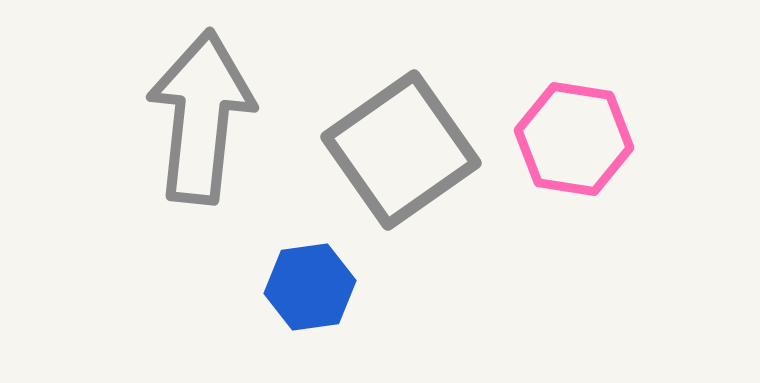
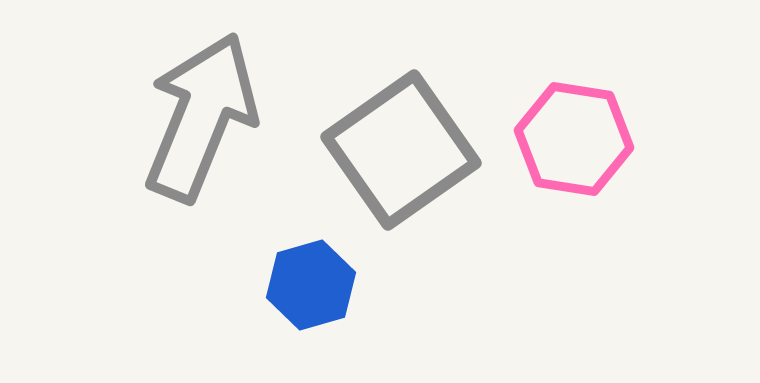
gray arrow: rotated 16 degrees clockwise
blue hexagon: moved 1 px right, 2 px up; rotated 8 degrees counterclockwise
